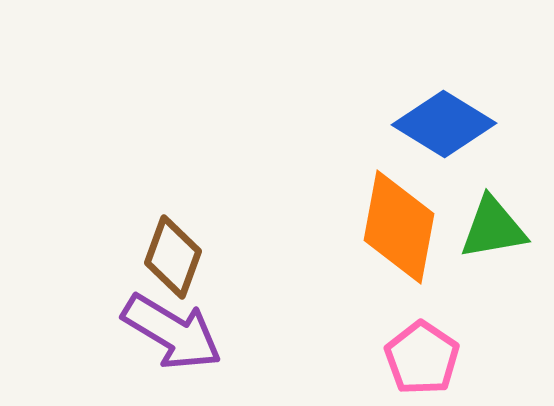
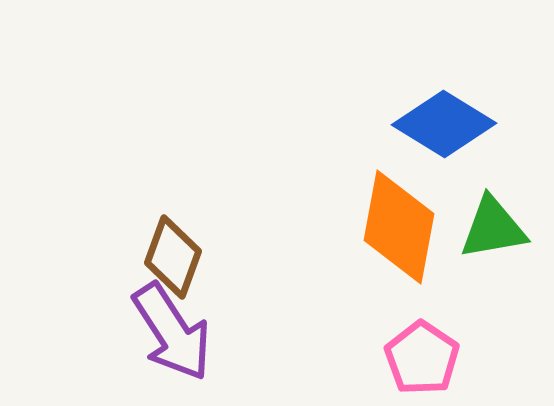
purple arrow: rotated 26 degrees clockwise
